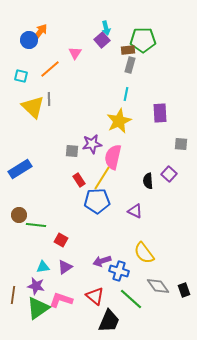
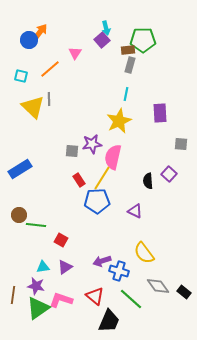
black rectangle at (184, 290): moved 2 px down; rotated 32 degrees counterclockwise
